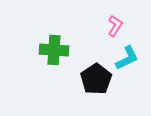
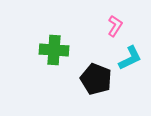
cyan L-shape: moved 3 px right
black pentagon: rotated 16 degrees counterclockwise
